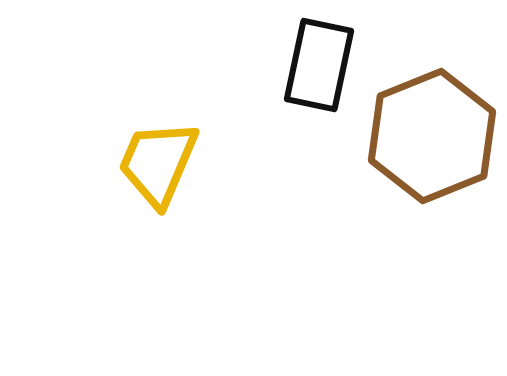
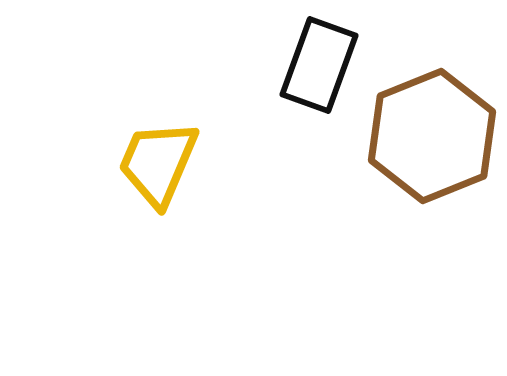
black rectangle: rotated 8 degrees clockwise
